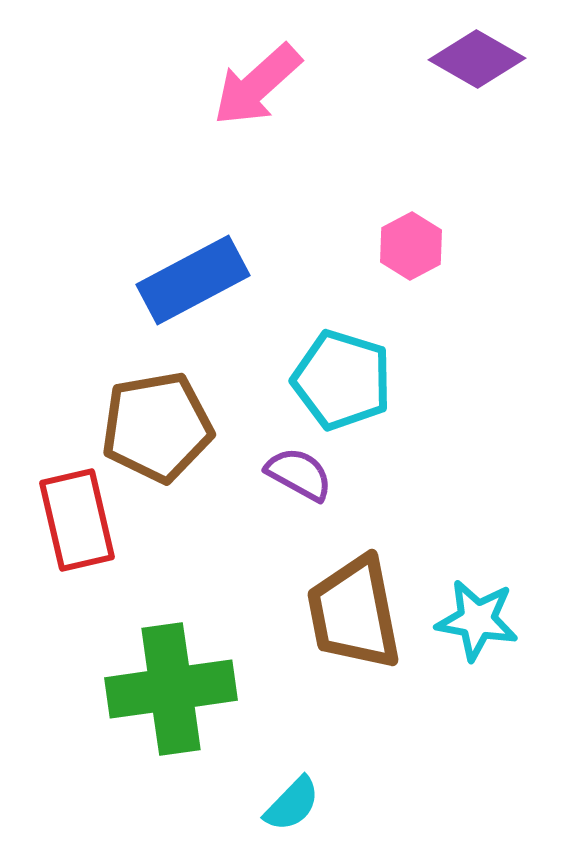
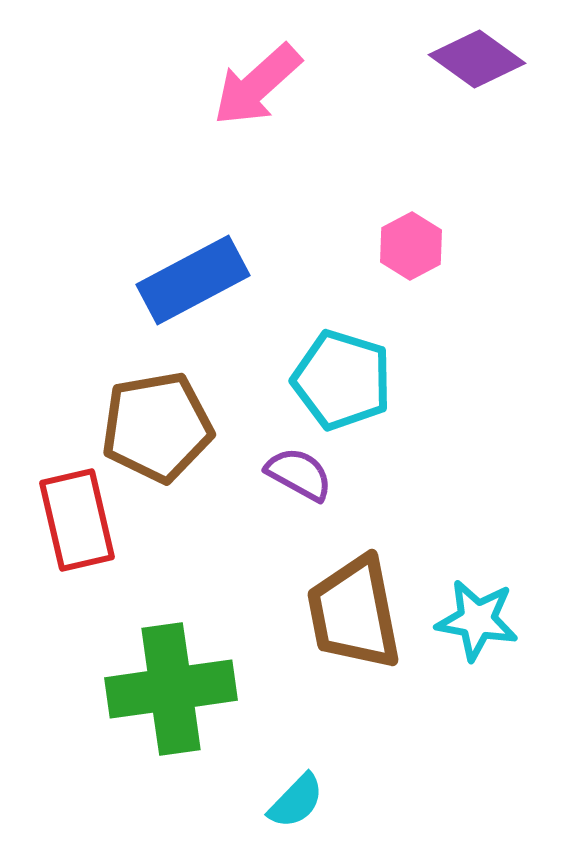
purple diamond: rotated 6 degrees clockwise
cyan semicircle: moved 4 px right, 3 px up
